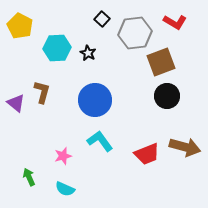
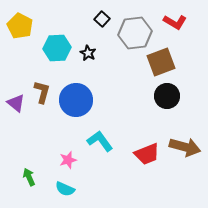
blue circle: moved 19 px left
pink star: moved 5 px right, 4 px down
